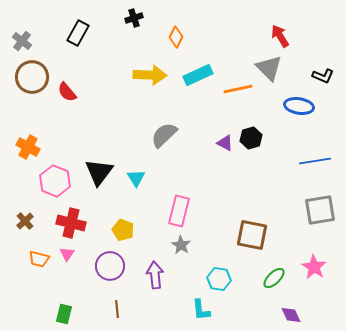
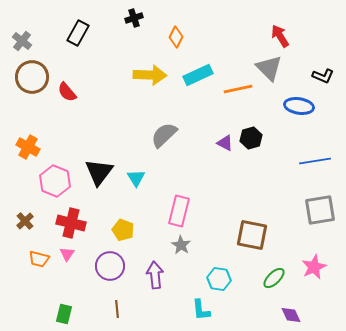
pink star: rotated 15 degrees clockwise
